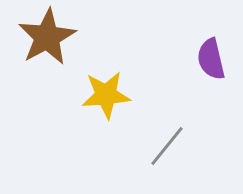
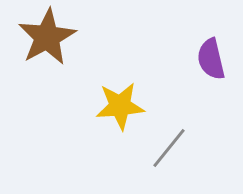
yellow star: moved 14 px right, 11 px down
gray line: moved 2 px right, 2 px down
